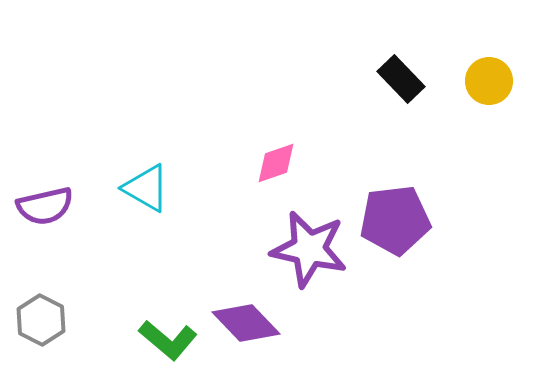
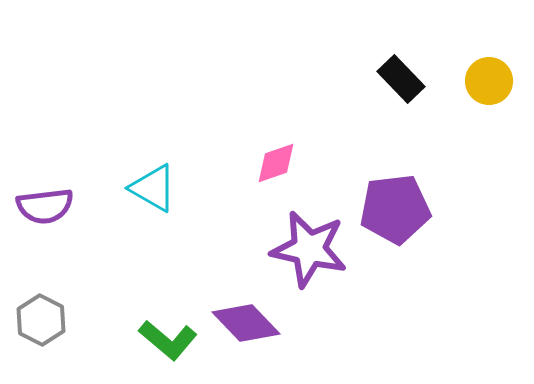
cyan triangle: moved 7 px right
purple semicircle: rotated 6 degrees clockwise
purple pentagon: moved 11 px up
